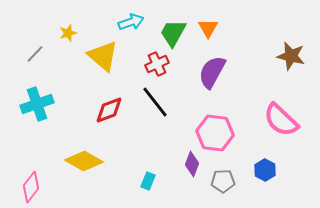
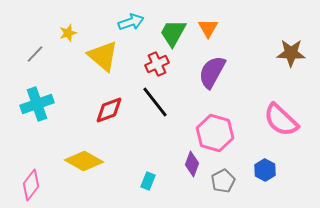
brown star: moved 3 px up; rotated 12 degrees counterclockwise
pink hexagon: rotated 9 degrees clockwise
gray pentagon: rotated 25 degrees counterclockwise
pink diamond: moved 2 px up
